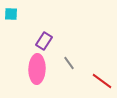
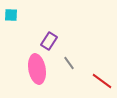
cyan square: moved 1 px down
purple rectangle: moved 5 px right
pink ellipse: rotated 12 degrees counterclockwise
